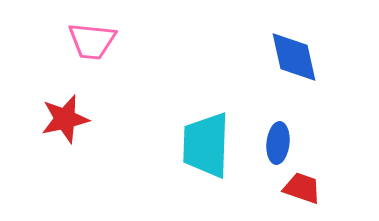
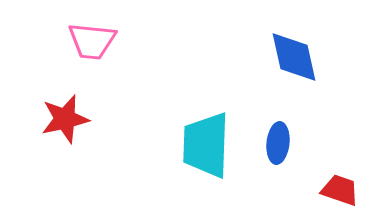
red trapezoid: moved 38 px right, 2 px down
